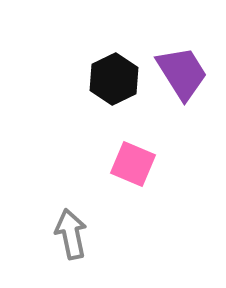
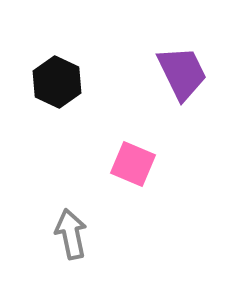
purple trapezoid: rotated 6 degrees clockwise
black hexagon: moved 57 px left, 3 px down; rotated 9 degrees counterclockwise
